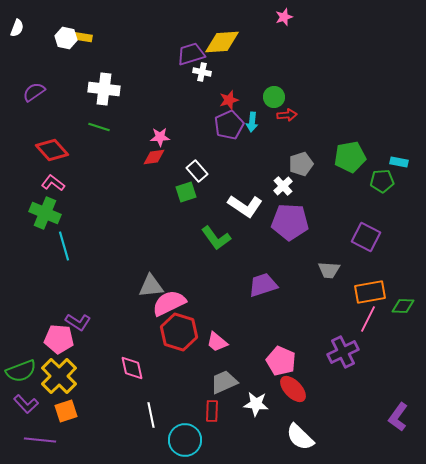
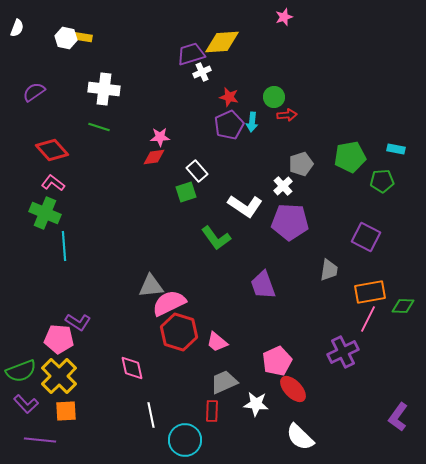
white cross at (202, 72): rotated 36 degrees counterclockwise
red star at (229, 100): moved 3 px up; rotated 30 degrees clockwise
cyan rectangle at (399, 162): moved 3 px left, 13 px up
cyan line at (64, 246): rotated 12 degrees clockwise
gray trapezoid at (329, 270): rotated 85 degrees counterclockwise
purple trapezoid at (263, 285): rotated 92 degrees counterclockwise
pink pentagon at (281, 361): moved 4 px left; rotated 24 degrees clockwise
orange square at (66, 411): rotated 15 degrees clockwise
